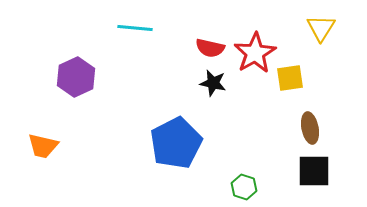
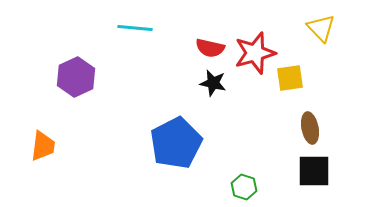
yellow triangle: rotated 16 degrees counterclockwise
red star: rotated 15 degrees clockwise
orange trapezoid: rotated 96 degrees counterclockwise
